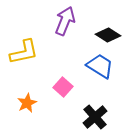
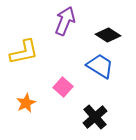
orange star: moved 1 px left
